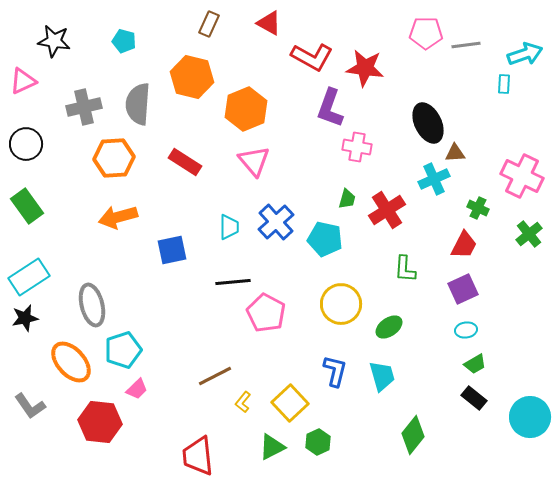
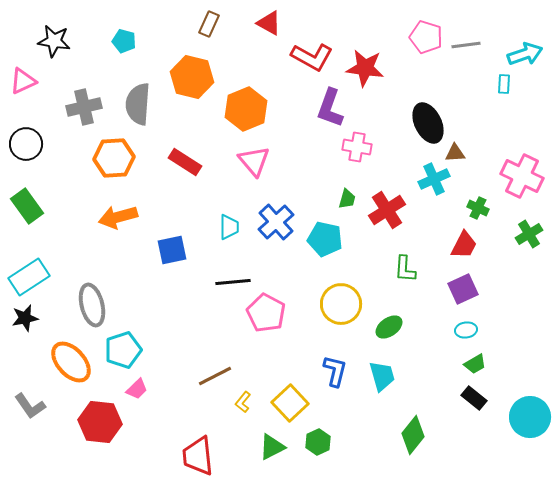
pink pentagon at (426, 33): moved 4 px down; rotated 16 degrees clockwise
green cross at (529, 234): rotated 8 degrees clockwise
